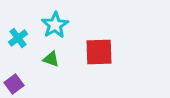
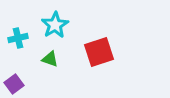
cyan cross: rotated 24 degrees clockwise
red square: rotated 16 degrees counterclockwise
green triangle: moved 1 px left
